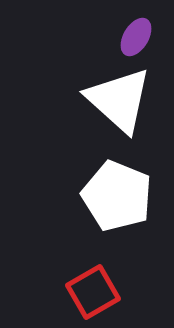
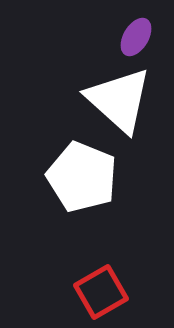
white pentagon: moved 35 px left, 19 px up
red square: moved 8 px right
